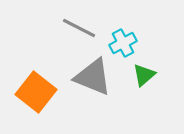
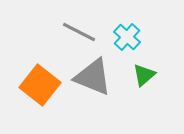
gray line: moved 4 px down
cyan cross: moved 4 px right, 6 px up; rotated 20 degrees counterclockwise
orange square: moved 4 px right, 7 px up
